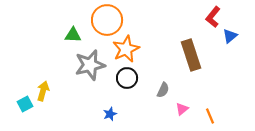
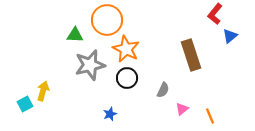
red L-shape: moved 2 px right, 3 px up
green triangle: moved 2 px right
orange star: rotated 20 degrees counterclockwise
